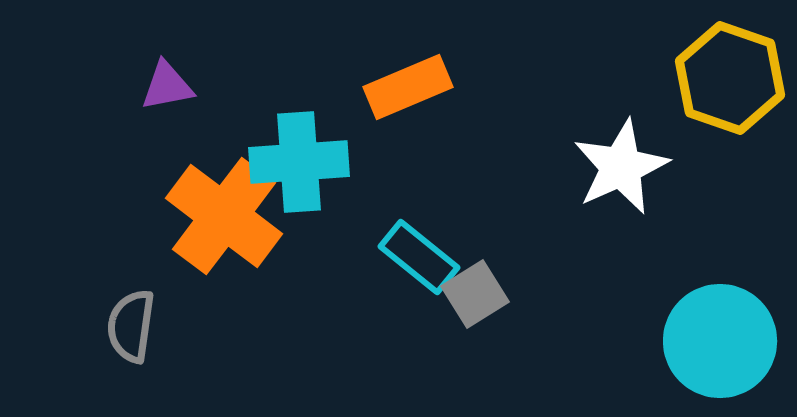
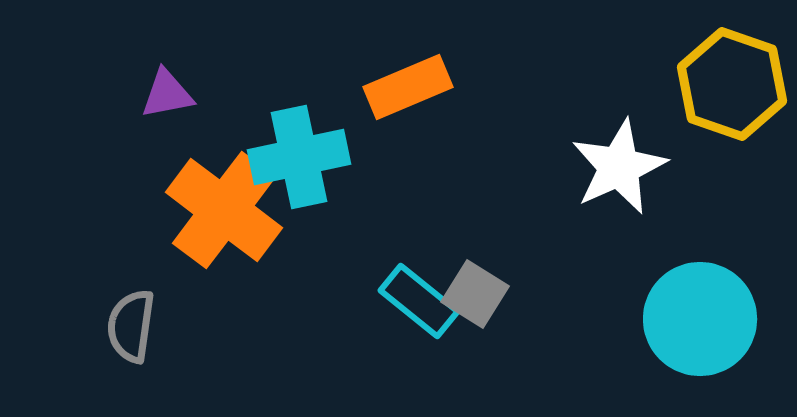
yellow hexagon: moved 2 px right, 6 px down
purple triangle: moved 8 px down
cyan cross: moved 5 px up; rotated 8 degrees counterclockwise
white star: moved 2 px left
orange cross: moved 6 px up
cyan rectangle: moved 44 px down
gray square: rotated 26 degrees counterclockwise
cyan circle: moved 20 px left, 22 px up
